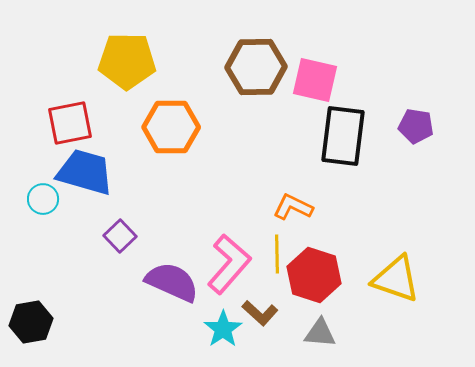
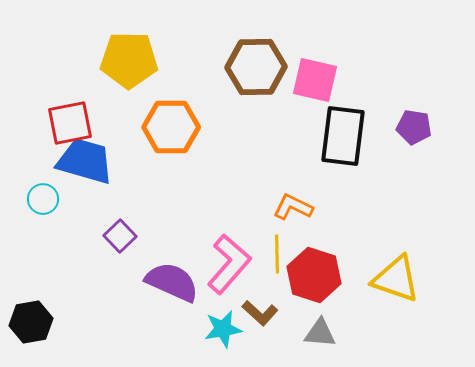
yellow pentagon: moved 2 px right, 1 px up
purple pentagon: moved 2 px left, 1 px down
blue trapezoid: moved 11 px up
cyan star: rotated 24 degrees clockwise
